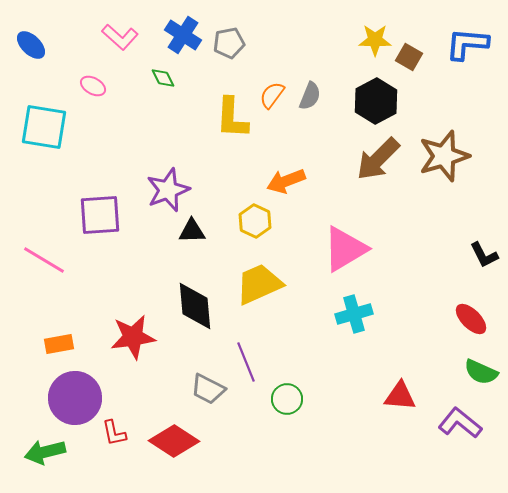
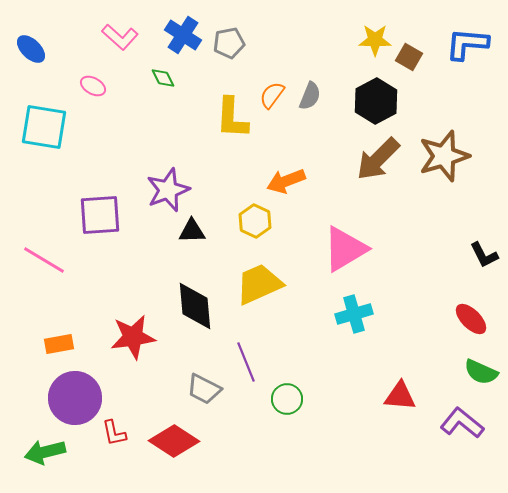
blue ellipse: moved 4 px down
gray trapezoid: moved 4 px left
purple L-shape: moved 2 px right
